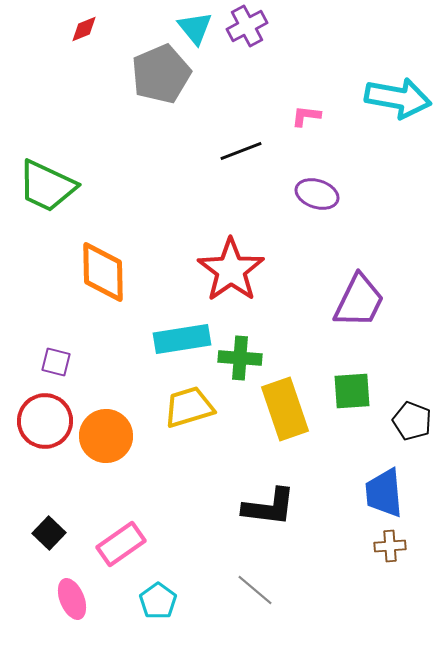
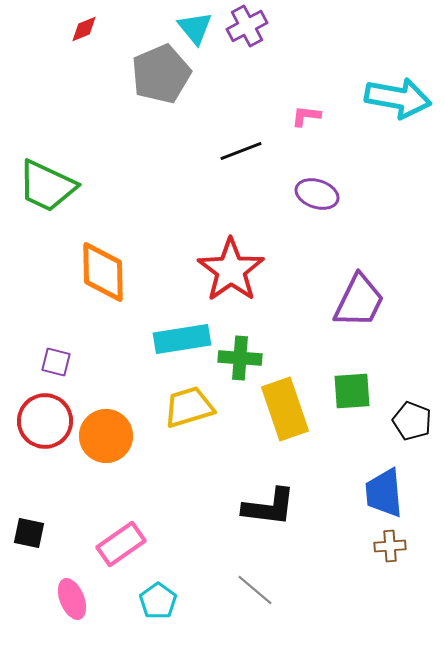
black square: moved 20 px left; rotated 32 degrees counterclockwise
